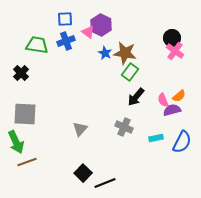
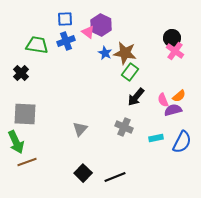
purple semicircle: moved 1 px right
black line: moved 10 px right, 6 px up
